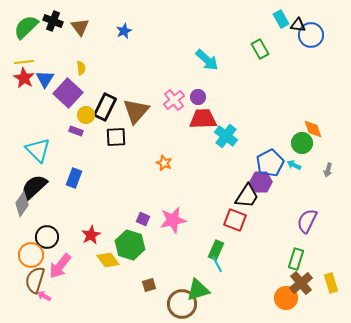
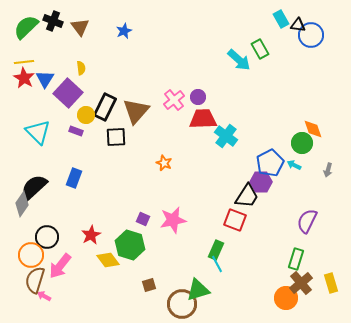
cyan arrow at (207, 60): moved 32 px right
cyan triangle at (38, 150): moved 18 px up
